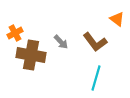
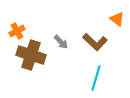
orange cross: moved 2 px right, 2 px up
brown L-shape: rotated 10 degrees counterclockwise
brown cross: rotated 8 degrees clockwise
